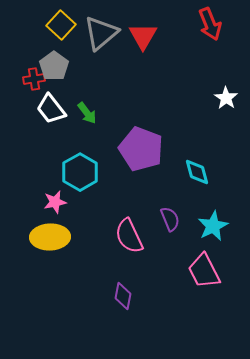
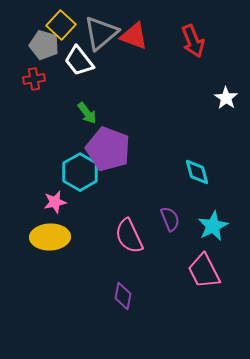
red arrow: moved 17 px left, 17 px down
red triangle: moved 9 px left; rotated 40 degrees counterclockwise
gray pentagon: moved 10 px left, 21 px up; rotated 20 degrees counterclockwise
white trapezoid: moved 28 px right, 48 px up
purple pentagon: moved 33 px left
